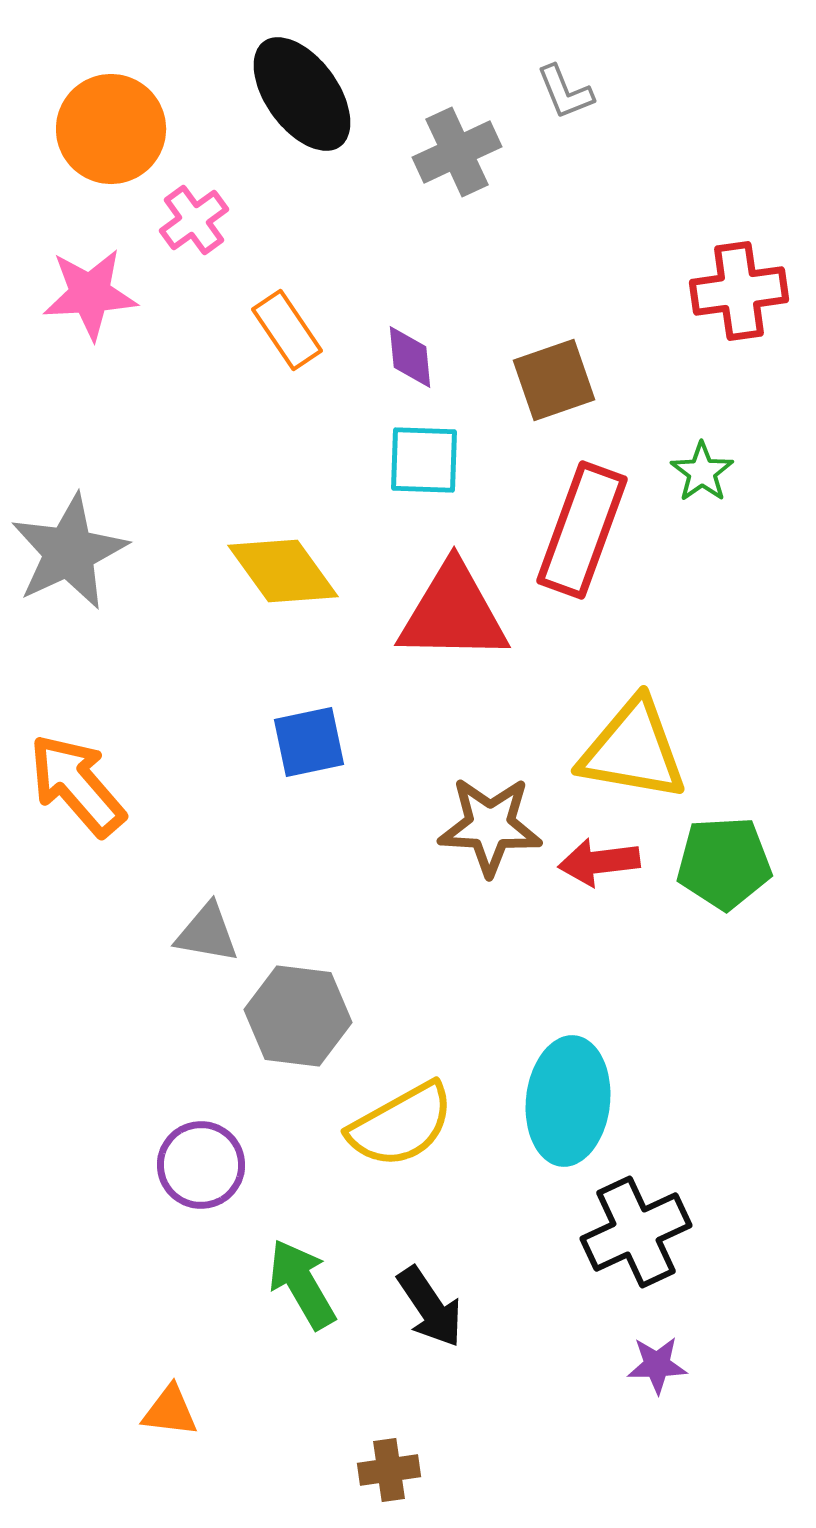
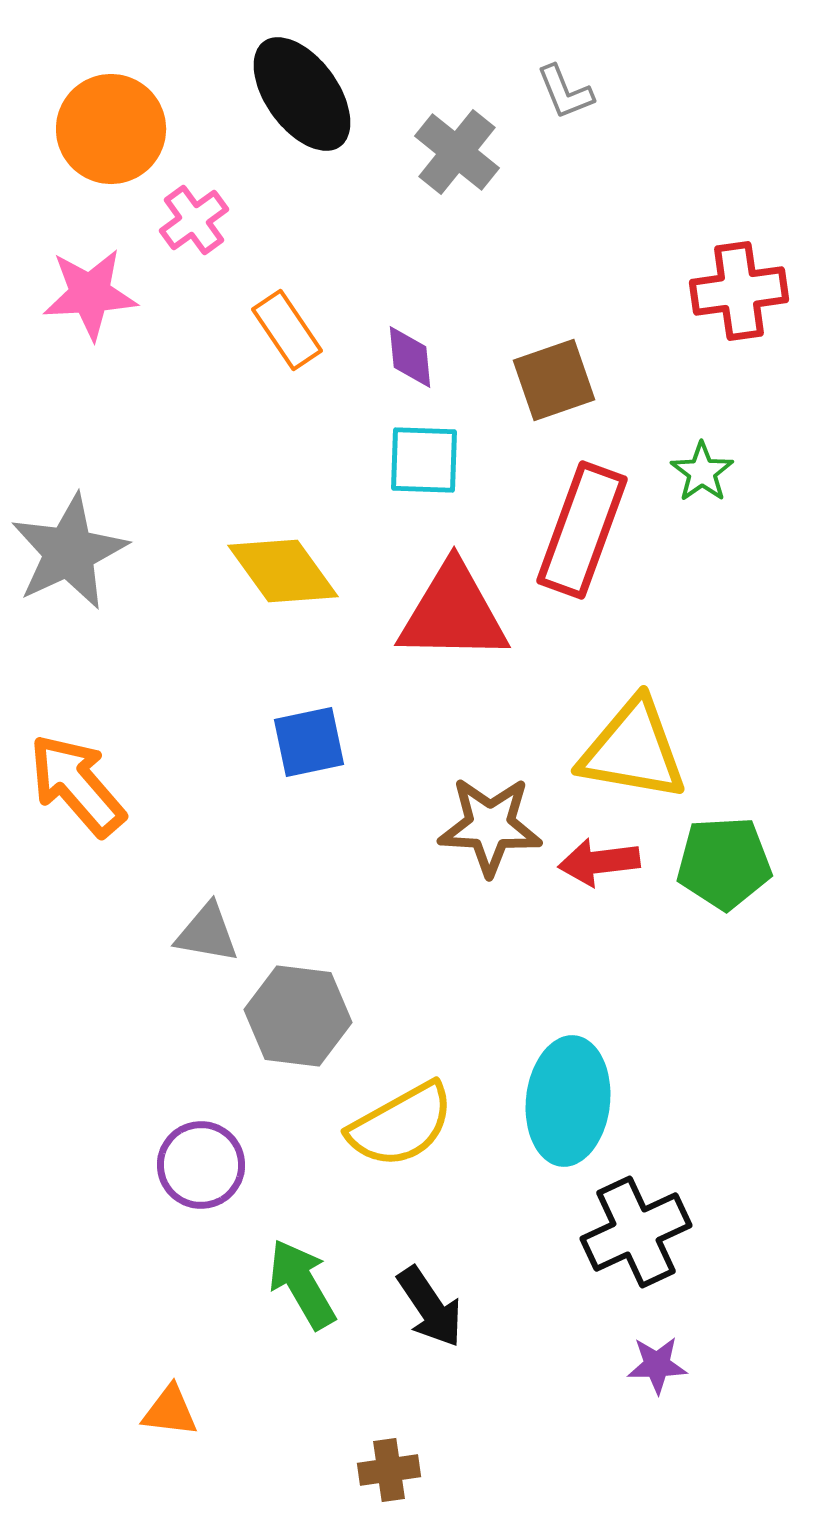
gray cross: rotated 26 degrees counterclockwise
